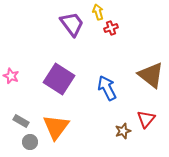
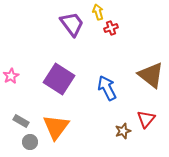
pink star: rotated 21 degrees clockwise
